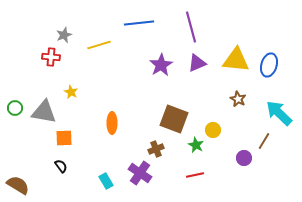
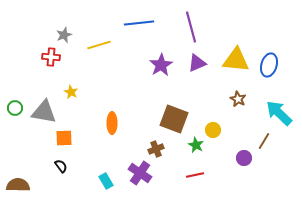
brown semicircle: rotated 30 degrees counterclockwise
